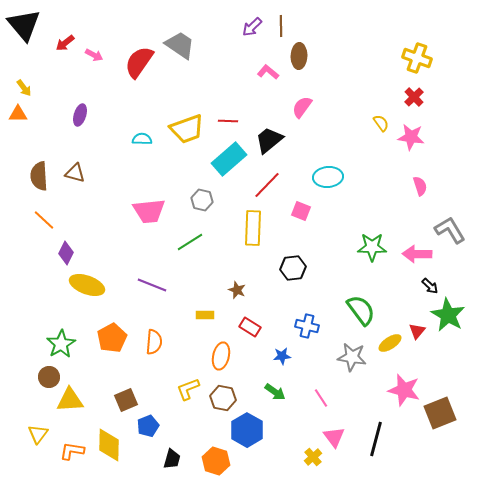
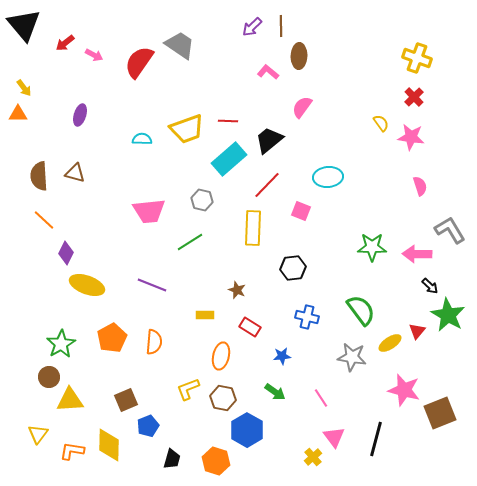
blue cross at (307, 326): moved 9 px up
